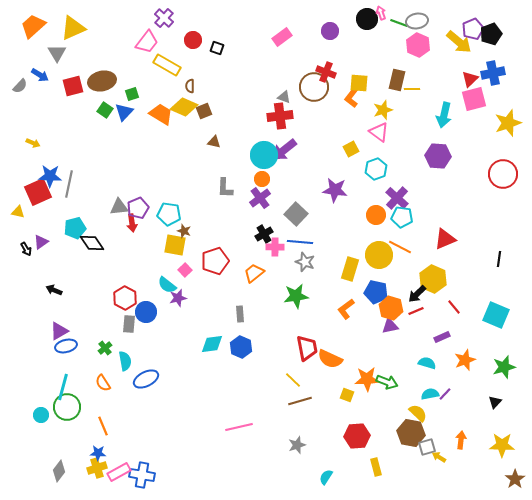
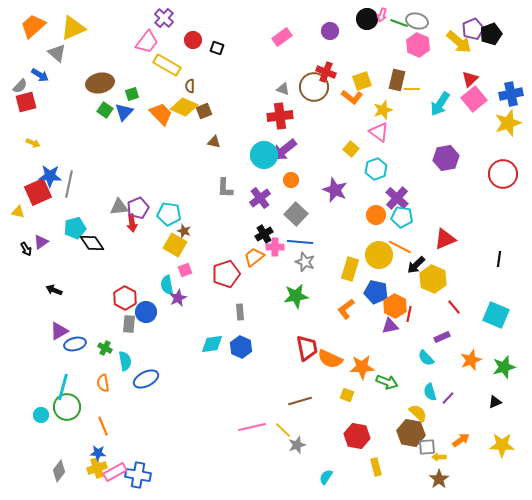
pink arrow at (381, 13): moved 1 px right, 2 px down; rotated 144 degrees counterclockwise
gray ellipse at (417, 21): rotated 25 degrees clockwise
gray triangle at (57, 53): rotated 18 degrees counterclockwise
blue cross at (493, 73): moved 18 px right, 21 px down
brown ellipse at (102, 81): moved 2 px left, 2 px down
yellow square at (359, 83): moved 3 px right, 2 px up; rotated 24 degrees counterclockwise
red square at (73, 86): moved 47 px left, 16 px down
gray triangle at (284, 97): moved 1 px left, 8 px up
orange L-shape at (352, 97): rotated 90 degrees counterclockwise
pink square at (474, 99): rotated 25 degrees counterclockwise
orange trapezoid at (161, 114): rotated 15 degrees clockwise
cyan arrow at (444, 115): moved 4 px left, 11 px up; rotated 20 degrees clockwise
yellow square at (351, 149): rotated 21 degrees counterclockwise
purple hexagon at (438, 156): moved 8 px right, 2 px down; rotated 15 degrees counterclockwise
orange circle at (262, 179): moved 29 px right, 1 px down
purple star at (335, 190): rotated 15 degrees clockwise
yellow square at (175, 245): rotated 20 degrees clockwise
red pentagon at (215, 261): moved 11 px right, 13 px down
pink square at (185, 270): rotated 24 degrees clockwise
orange trapezoid at (254, 273): moved 16 px up
cyan semicircle at (167, 285): rotated 42 degrees clockwise
black arrow at (417, 294): moved 1 px left, 29 px up
purple star at (178, 298): rotated 12 degrees counterclockwise
orange hexagon at (391, 308): moved 4 px right, 2 px up; rotated 10 degrees clockwise
red line at (416, 311): moved 7 px left, 3 px down; rotated 56 degrees counterclockwise
gray rectangle at (240, 314): moved 2 px up
blue ellipse at (66, 346): moved 9 px right, 2 px up
green cross at (105, 348): rotated 24 degrees counterclockwise
orange star at (465, 360): moved 6 px right
cyan semicircle at (427, 363): moved 1 px left, 5 px up; rotated 150 degrees counterclockwise
orange star at (367, 379): moved 5 px left, 12 px up
yellow line at (293, 380): moved 10 px left, 50 px down
orange semicircle at (103, 383): rotated 24 degrees clockwise
cyan semicircle at (430, 394): moved 2 px up; rotated 96 degrees counterclockwise
purple line at (445, 394): moved 3 px right, 4 px down
black triangle at (495, 402): rotated 24 degrees clockwise
pink line at (239, 427): moved 13 px right
red hexagon at (357, 436): rotated 15 degrees clockwise
orange arrow at (461, 440): rotated 48 degrees clockwise
gray square at (427, 447): rotated 12 degrees clockwise
yellow arrow at (439, 457): rotated 32 degrees counterclockwise
pink rectangle at (119, 472): moved 4 px left
blue cross at (142, 475): moved 4 px left
brown star at (515, 479): moved 76 px left
